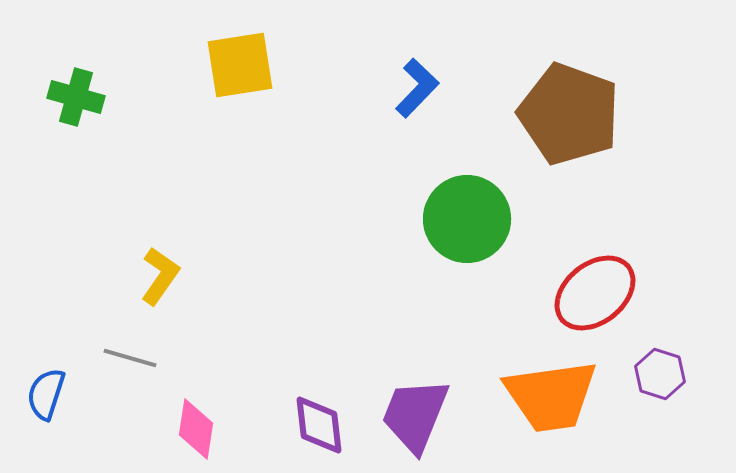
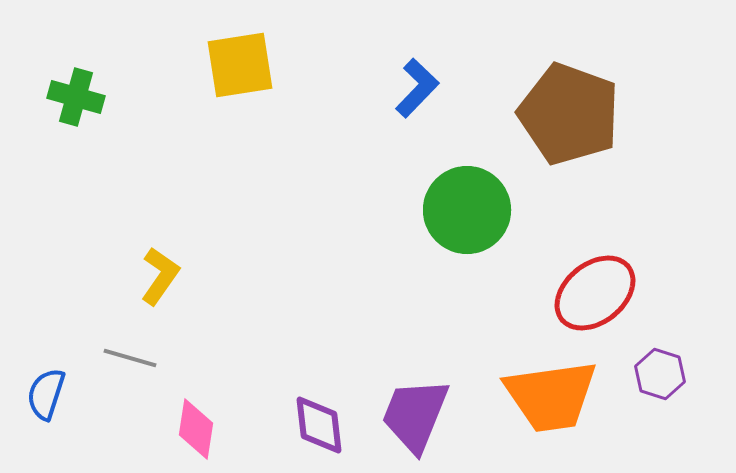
green circle: moved 9 px up
